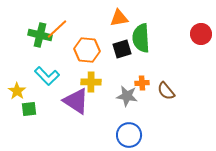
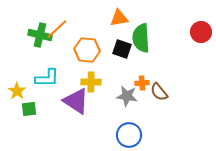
red circle: moved 2 px up
black square: rotated 36 degrees clockwise
cyan L-shape: moved 2 px down; rotated 45 degrees counterclockwise
brown semicircle: moved 7 px left, 1 px down
